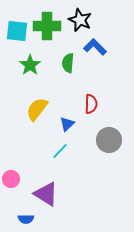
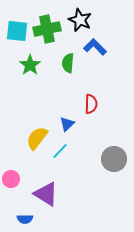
green cross: moved 3 px down; rotated 12 degrees counterclockwise
yellow semicircle: moved 29 px down
gray circle: moved 5 px right, 19 px down
blue semicircle: moved 1 px left
